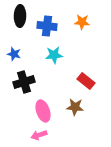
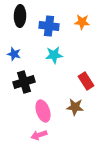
blue cross: moved 2 px right
red rectangle: rotated 18 degrees clockwise
